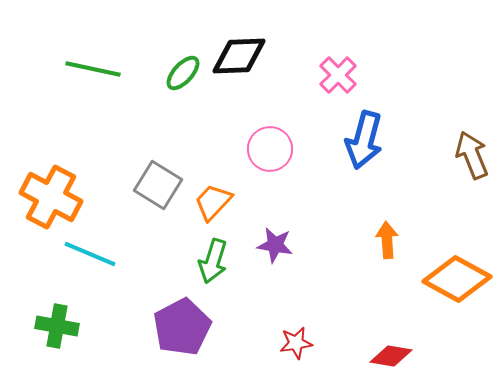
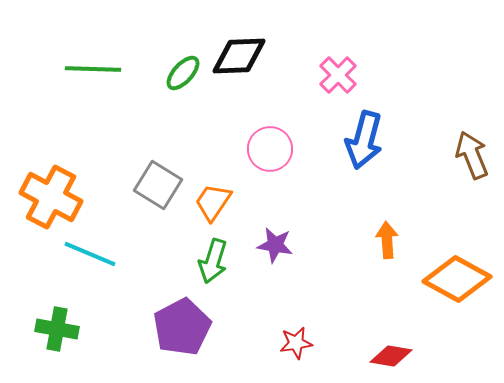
green line: rotated 10 degrees counterclockwise
orange trapezoid: rotated 9 degrees counterclockwise
green cross: moved 3 px down
